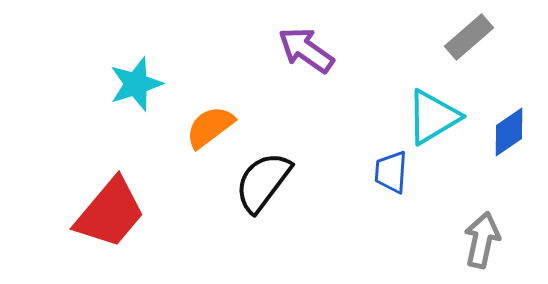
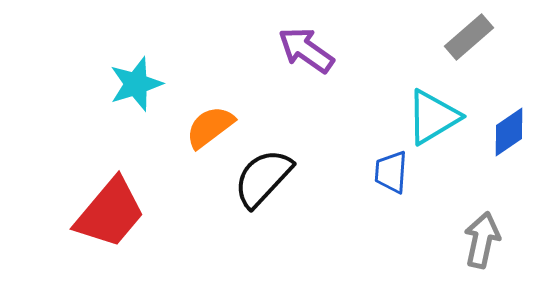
black semicircle: moved 4 px up; rotated 6 degrees clockwise
